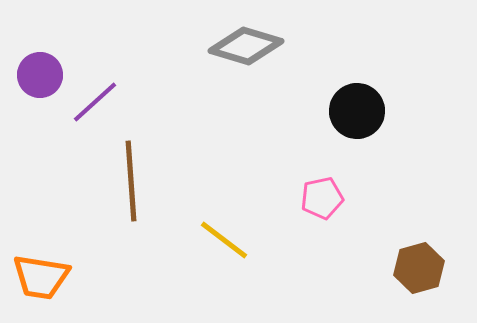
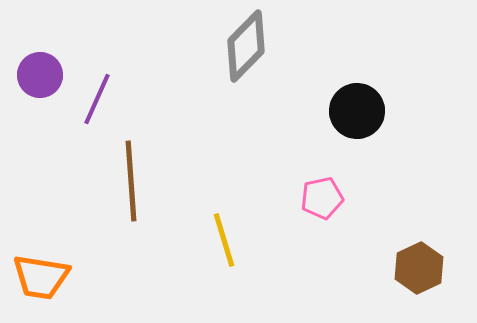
gray diamond: rotated 62 degrees counterclockwise
purple line: moved 2 px right, 3 px up; rotated 24 degrees counterclockwise
yellow line: rotated 36 degrees clockwise
brown hexagon: rotated 9 degrees counterclockwise
